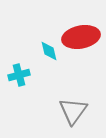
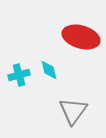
red ellipse: rotated 27 degrees clockwise
cyan diamond: moved 19 px down
